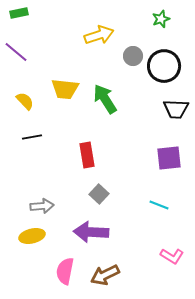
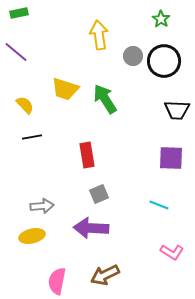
green star: rotated 18 degrees counterclockwise
yellow arrow: rotated 80 degrees counterclockwise
black circle: moved 5 px up
yellow trapezoid: rotated 12 degrees clockwise
yellow semicircle: moved 4 px down
black trapezoid: moved 1 px right, 1 px down
purple square: moved 2 px right; rotated 8 degrees clockwise
gray square: rotated 24 degrees clockwise
purple arrow: moved 4 px up
pink L-shape: moved 4 px up
pink semicircle: moved 8 px left, 10 px down
